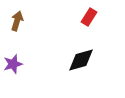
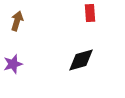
red rectangle: moved 1 px right, 4 px up; rotated 36 degrees counterclockwise
